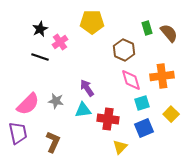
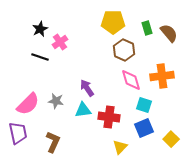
yellow pentagon: moved 21 px right
cyan square: moved 2 px right, 2 px down; rotated 35 degrees clockwise
yellow square: moved 25 px down
red cross: moved 1 px right, 2 px up
